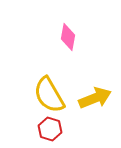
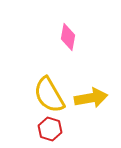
yellow arrow: moved 4 px left; rotated 12 degrees clockwise
